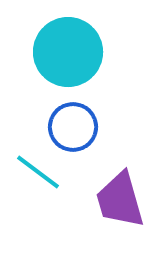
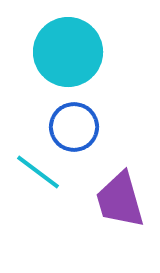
blue circle: moved 1 px right
